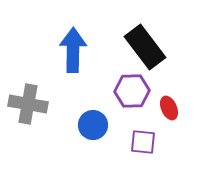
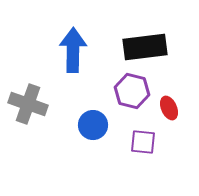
black rectangle: rotated 60 degrees counterclockwise
purple hexagon: rotated 16 degrees clockwise
gray cross: rotated 9 degrees clockwise
